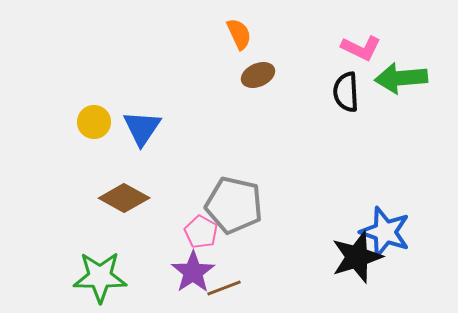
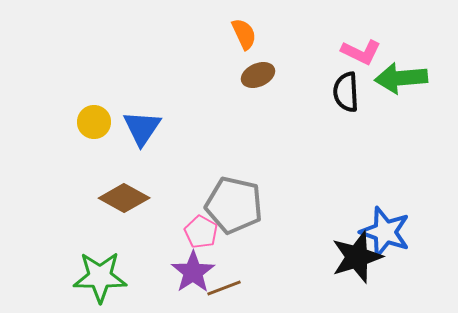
orange semicircle: moved 5 px right
pink L-shape: moved 4 px down
